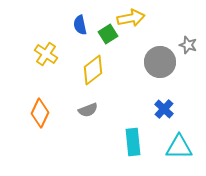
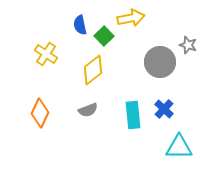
green square: moved 4 px left, 2 px down; rotated 12 degrees counterclockwise
cyan rectangle: moved 27 px up
